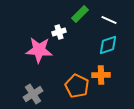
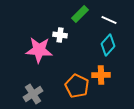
white cross: moved 1 px right, 3 px down; rotated 24 degrees clockwise
cyan diamond: rotated 30 degrees counterclockwise
